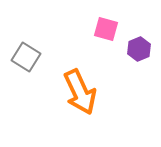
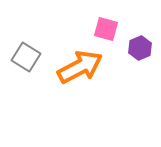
purple hexagon: moved 1 px right, 1 px up
orange arrow: moved 25 px up; rotated 93 degrees counterclockwise
